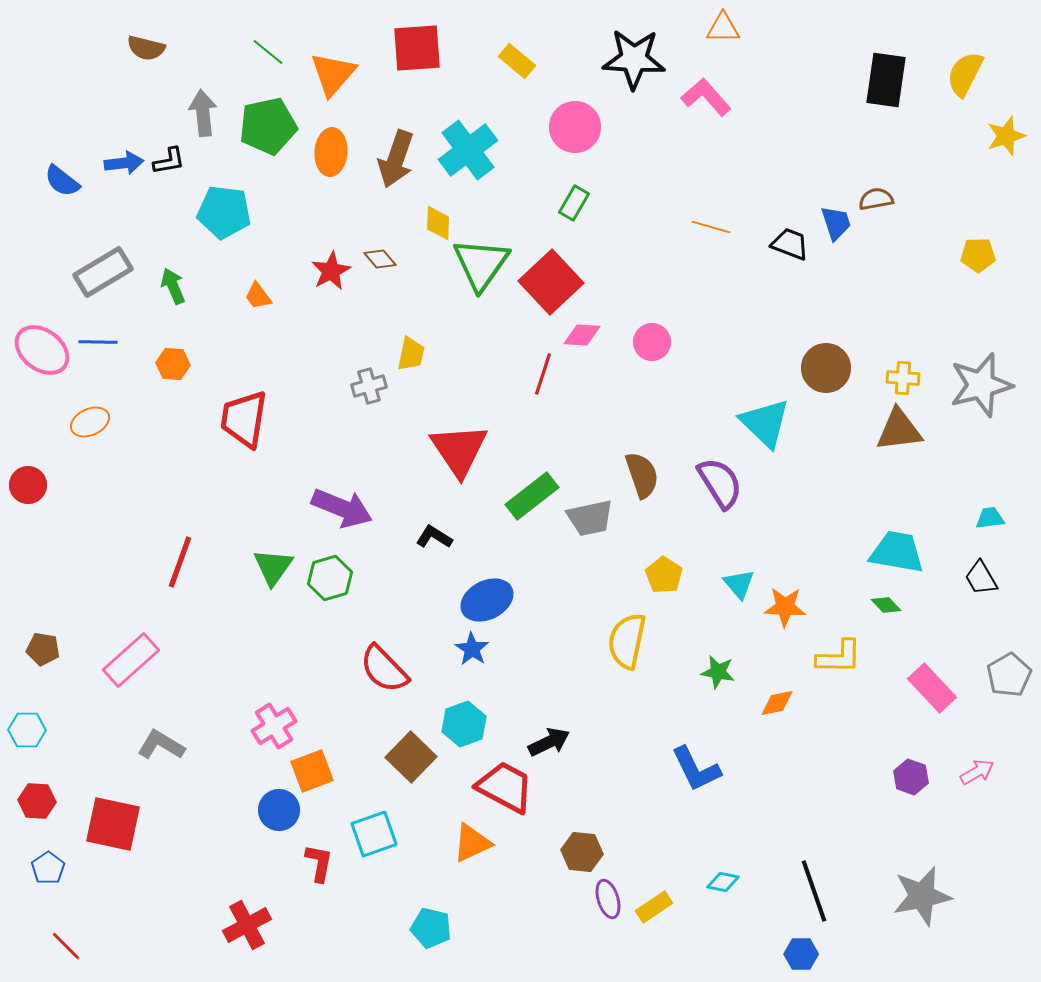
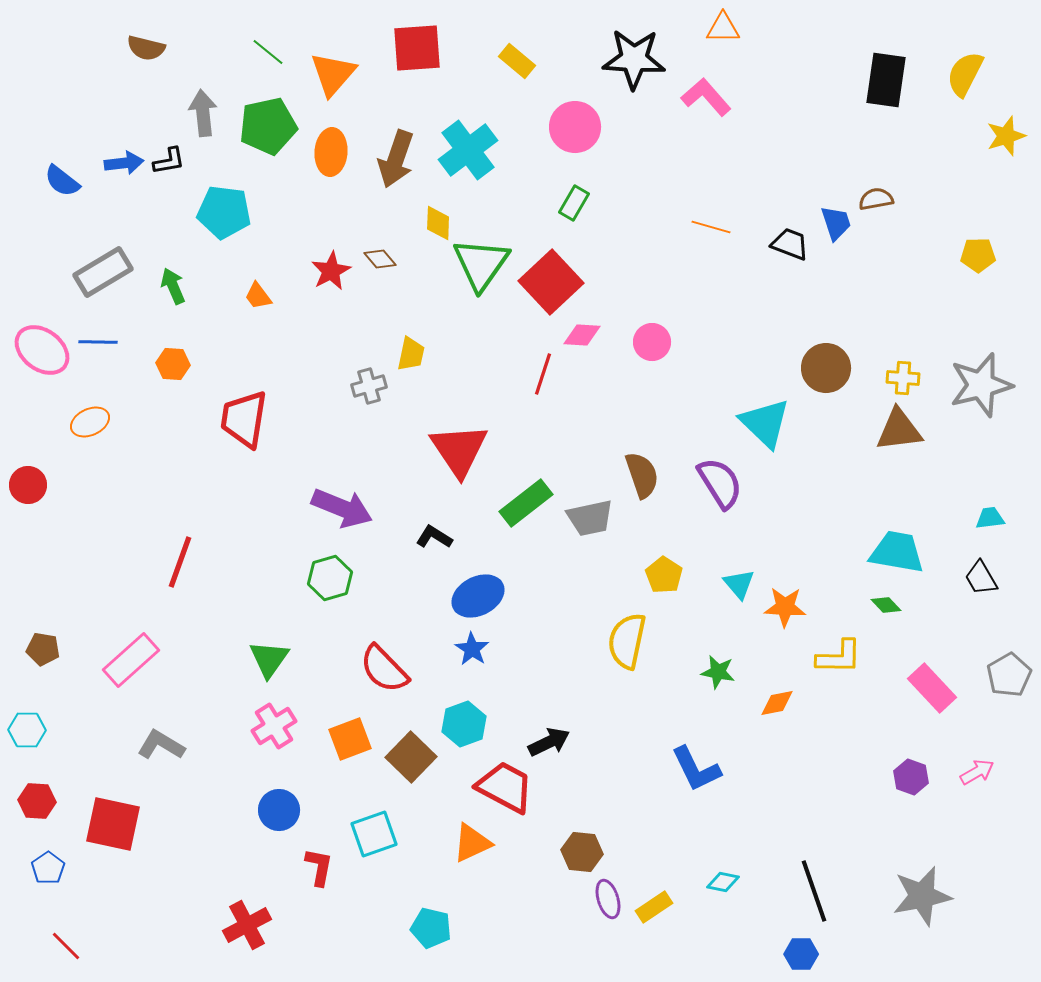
green rectangle at (532, 496): moved 6 px left, 7 px down
green triangle at (273, 567): moved 4 px left, 92 px down
blue ellipse at (487, 600): moved 9 px left, 4 px up
orange square at (312, 771): moved 38 px right, 32 px up
red L-shape at (319, 863): moved 4 px down
